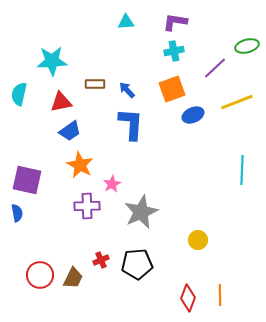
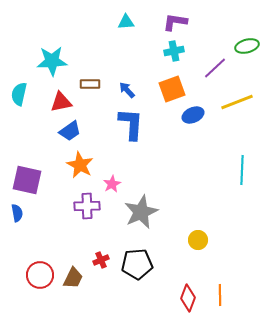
brown rectangle: moved 5 px left
